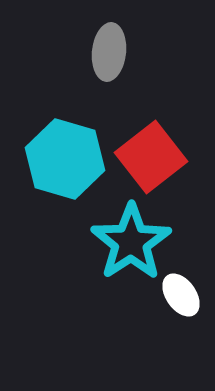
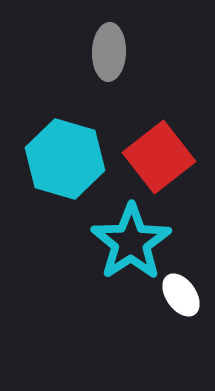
gray ellipse: rotated 4 degrees counterclockwise
red square: moved 8 px right
